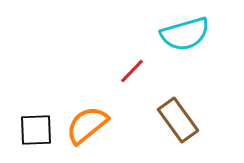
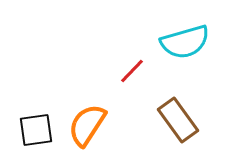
cyan semicircle: moved 8 px down
orange semicircle: rotated 18 degrees counterclockwise
black square: rotated 6 degrees counterclockwise
